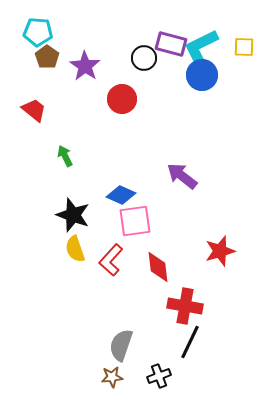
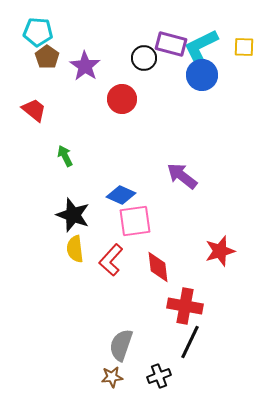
yellow semicircle: rotated 12 degrees clockwise
